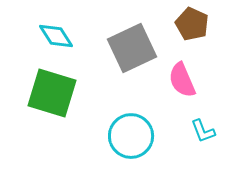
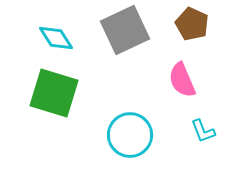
cyan diamond: moved 2 px down
gray square: moved 7 px left, 18 px up
green square: moved 2 px right
cyan circle: moved 1 px left, 1 px up
